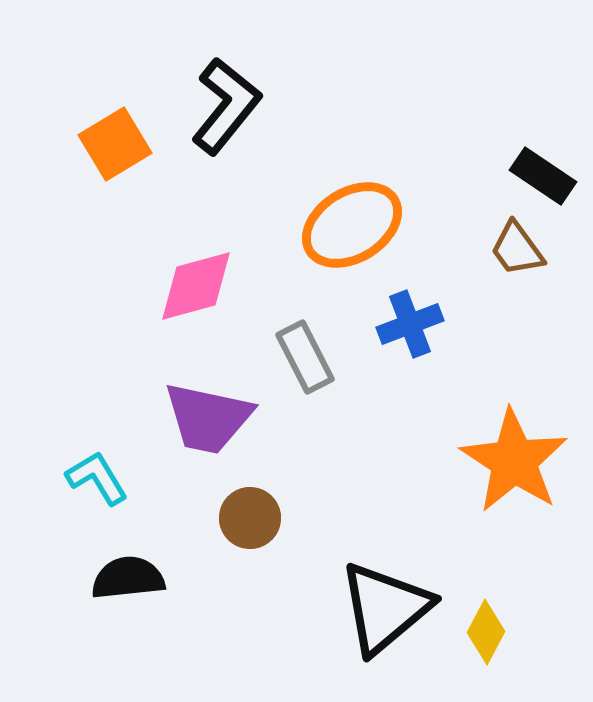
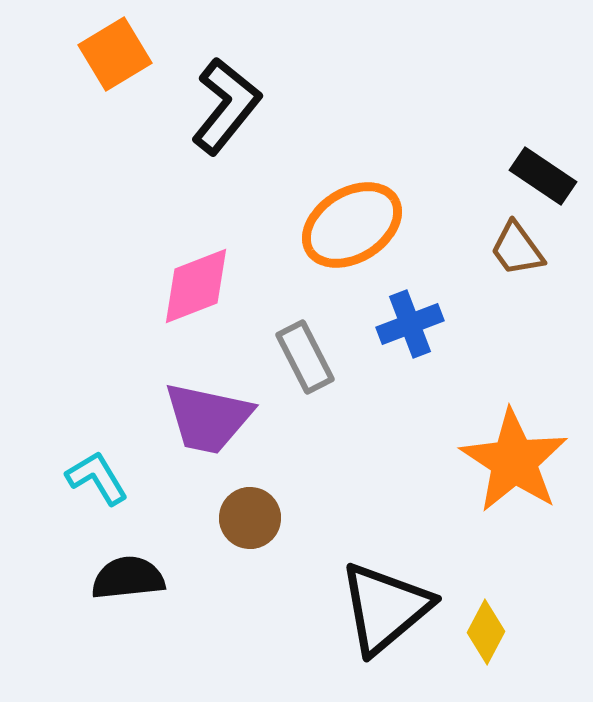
orange square: moved 90 px up
pink diamond: rotated 6 degrees counterclockwise
